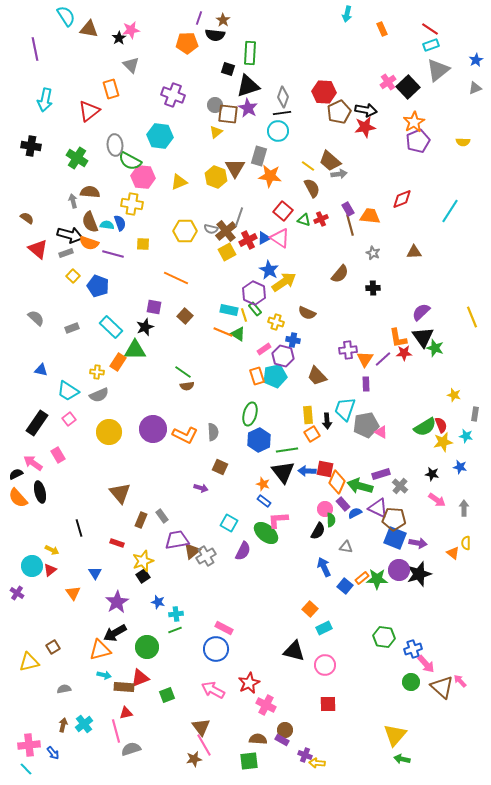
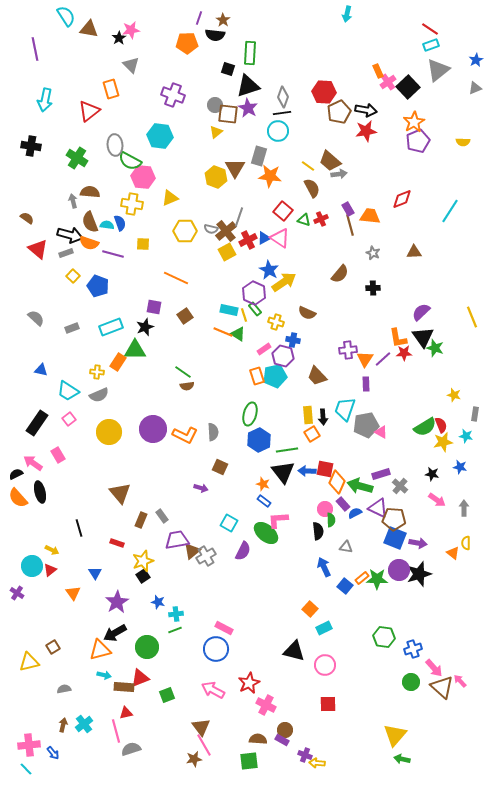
orange rectangle at (382, 29): moved 4 px left, 42 px down
red star at (365, 127): moved 1 px right, 4 px down
yellow triangle at (179, 182): moved 9 px left, 16 px down
brown square at (185, 316): rotated 14 degrees clockwise
cyan rectangle at (111, 327): rotated 65 degrees counterclockwise
black arrow at (327, 421): moved 4 px left, 4 px up
black semicircle at (318, 531): rotated 36 degrees counterclockwise
pink arrow at (426, 664): moved 8 px right, 4 px down
